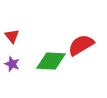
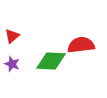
red triangle: rotated 28 degrees clockwise
red semicircle: rotated 24 degrees clockwise
